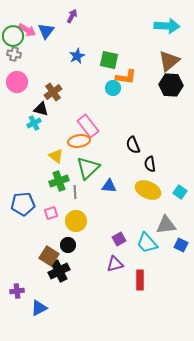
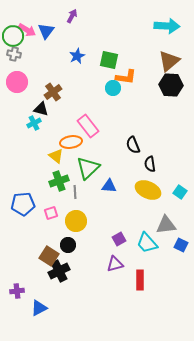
orange ellipse at (79, 141): moved 8 px left, 1 px down
